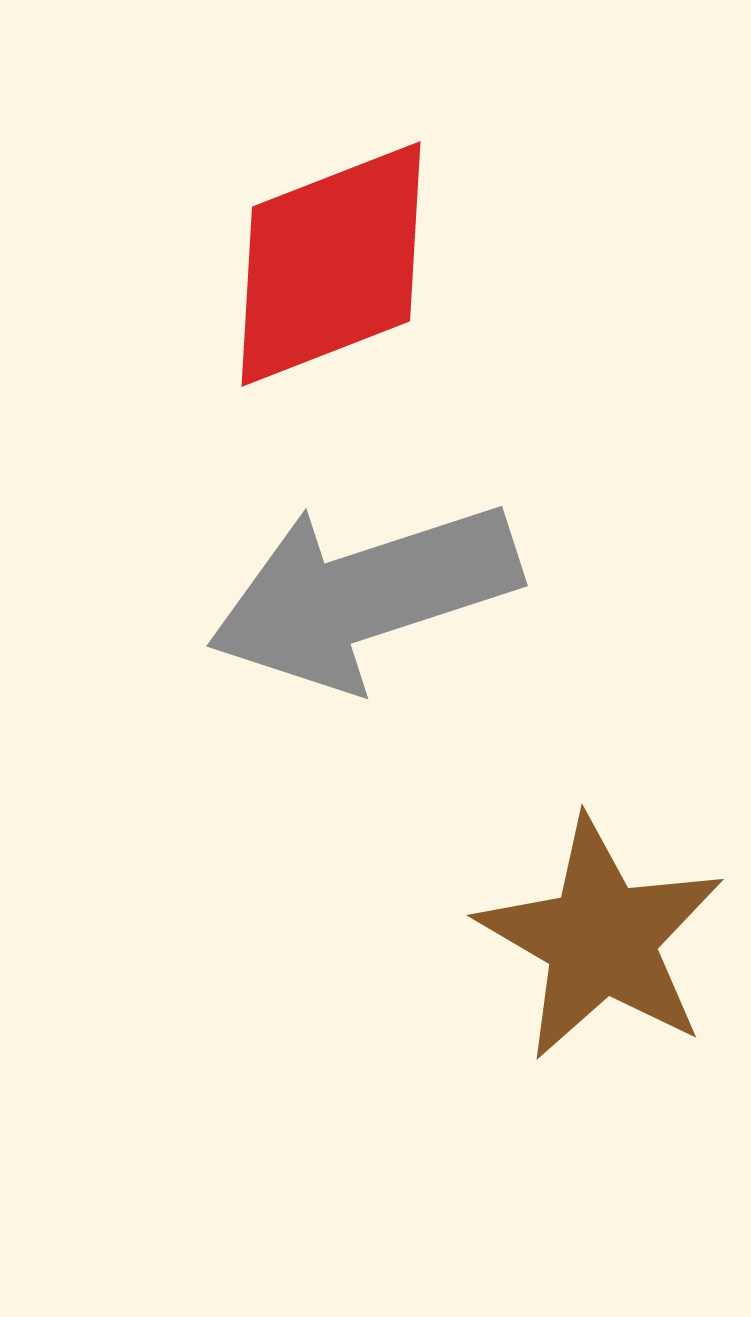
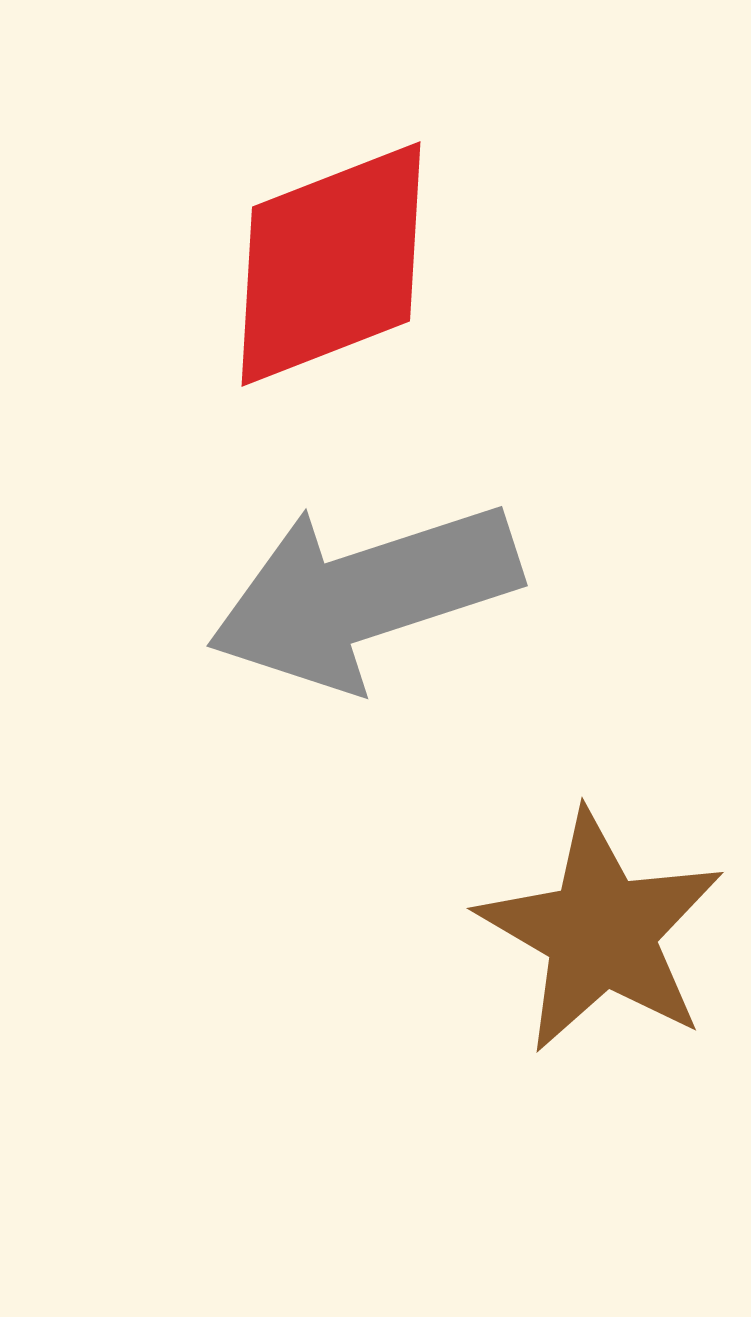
brown star: moved 7 px up
